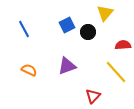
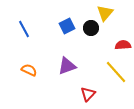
blue square: moved 1 px down
black circle: moved 3 px right, 4 px up
red triangle: moved 5 px left, 2 px up
